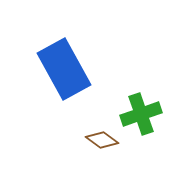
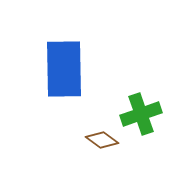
blue rectangle: rotated 28 degrees clockwise
